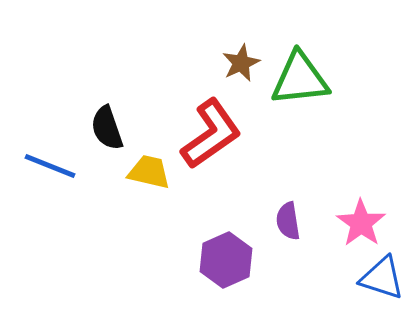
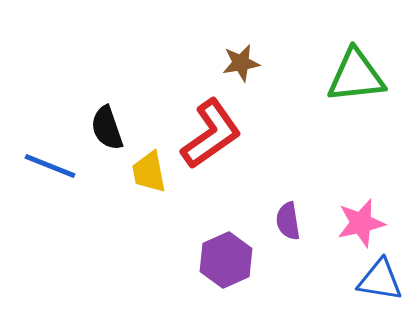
brown star: rotated 15 degrees clockwise
green triangle: moved 56 px right, 3 px up
yellow trapezoid: rotated 114 degrees counterclockwise
pink star: rotated 24 degrees clockwise
blue triangle: moved 2 px left, 2 px down; rotated 9 degrees counterclockwise
